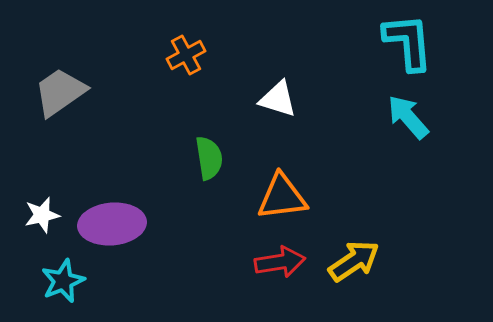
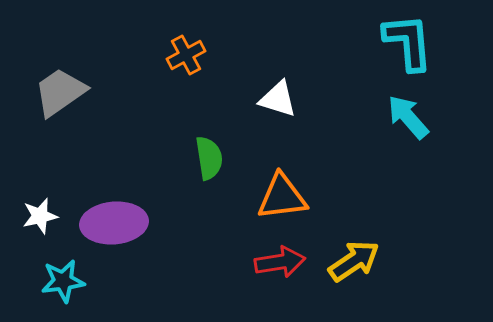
white star: moved 2 px left, 1 px down
purple ellipse: moved 2 px right, 1 px up
cyan star: rotated 15 degrees clockwise
